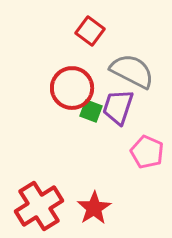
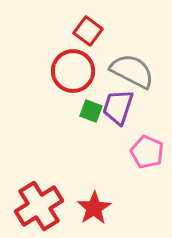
red square: moved 2 px left
red circle: moved 1 px right, 17 px up
